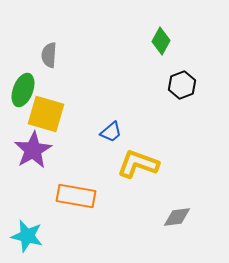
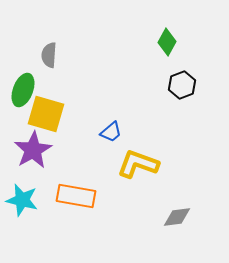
green diamond: moved 6 px right, 1 px down
cyan star: moved 5 px left, 36 px up
